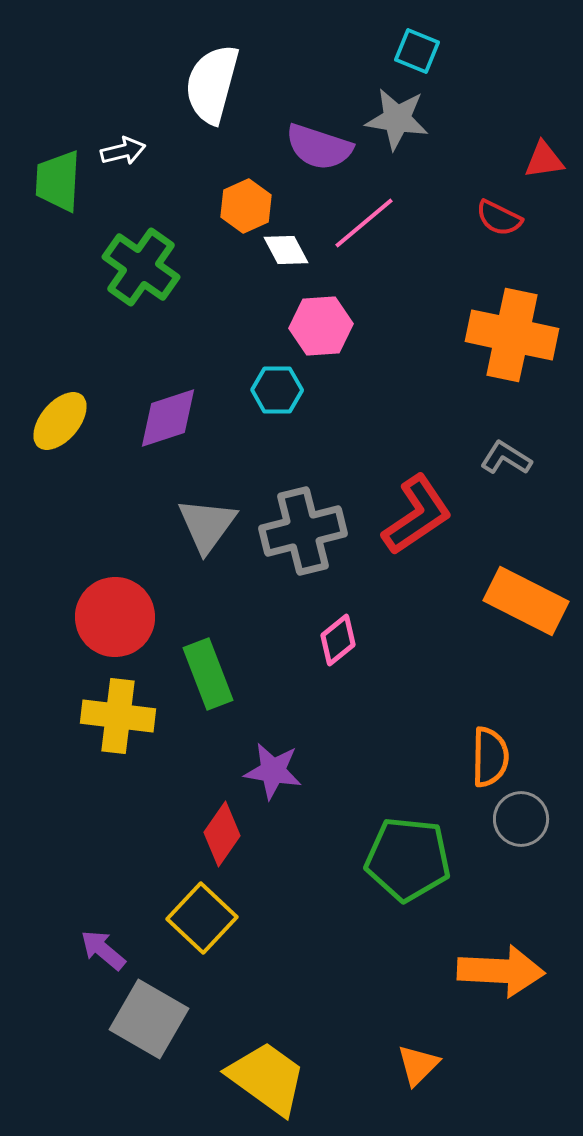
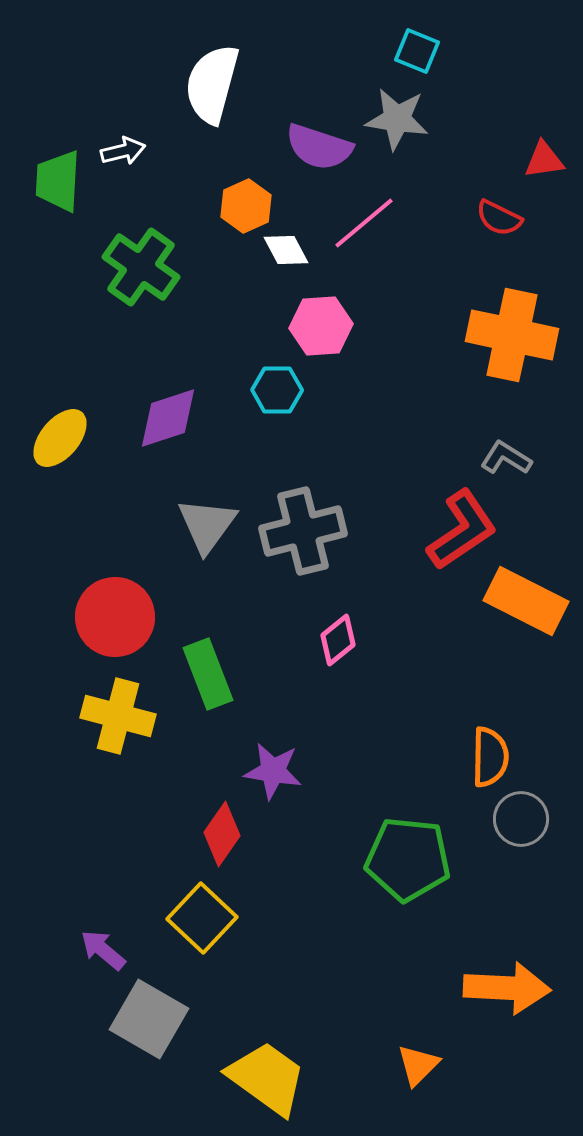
yellow ellipse: moved 17 px down
red L-shape: moved 45 px right, 15 px down
yellow cross: rotated 8 degrees clockwise
orange arrow: moved 6 px right, 17 px down
